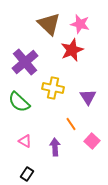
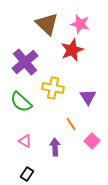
brown triangle: moved 2 px left
green semicircle: moved 2 px right
